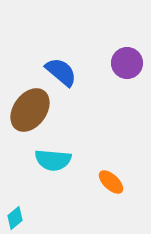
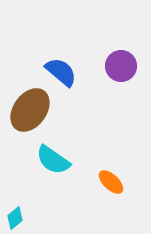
purple circle: moved 6 px left, 3 px down
cyan semicircle: rotated 30 degrees clockwise
